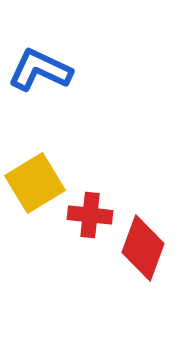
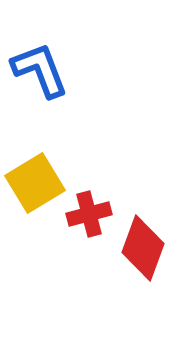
blue L-shape: rotated 44 degrees clockwise
red cross: moved 1 px left, 1 px up; rotated 21 degrees counterclockwise
